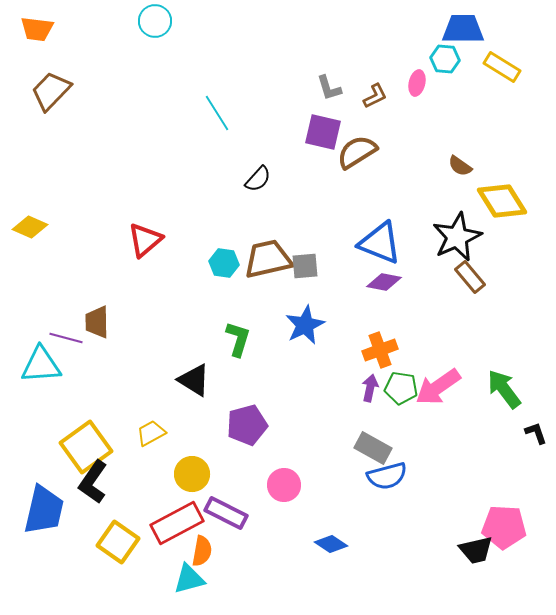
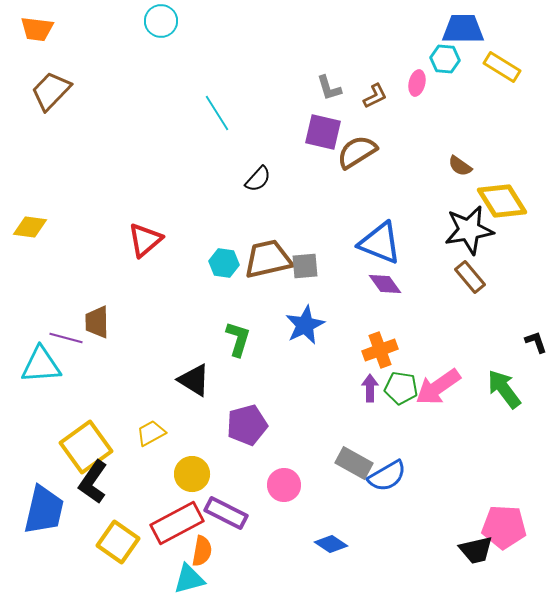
cyan circle at (155, 21): moved 6 px right
yellow diamond at (30, 227): rotated 16 degrees counterclockwise
black star at (457, 237): moved 12 px right, 7 px up; rotated 15 degrees clockwise
purple diamond at (384, 282): moved 1 px right, 2 px down; rotated 44 degrees clockwise
purple arrow at (370, 388): rotated 12 degrees counterclockwise
black L-shape at (536, 433): moved 91 px up
gray rectangle at (373, 448): moved 19 px left, 15 px down
blue semicircle at (387, 476): rotated 15 degrees counterclockwise
